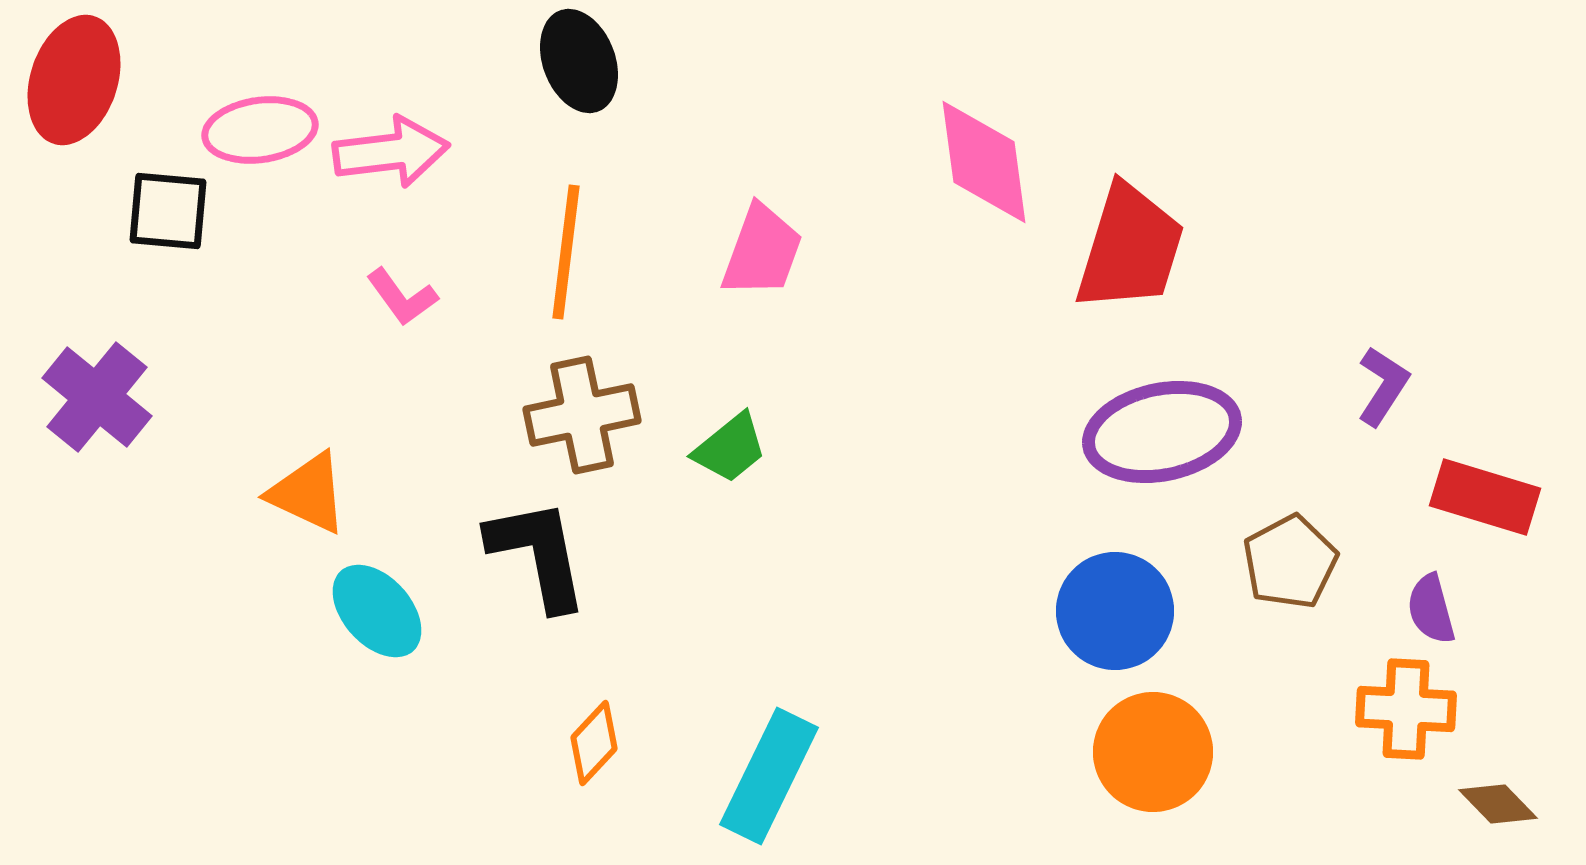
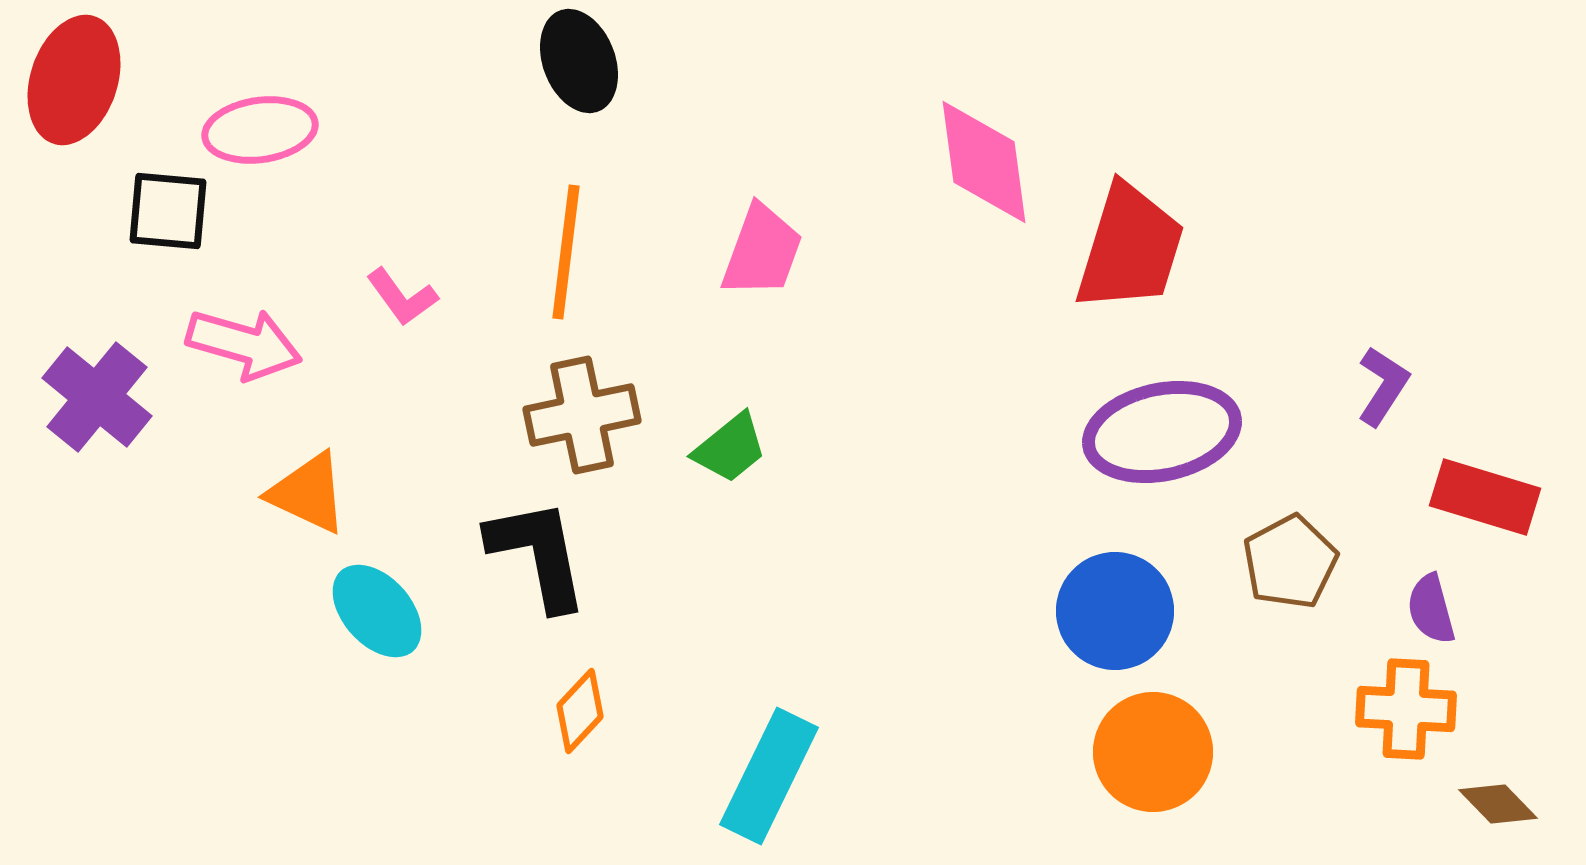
pink arrow: moved 147 px left, 192 px down; rotated 23 degrees clockwise
orange diamond: moved 14 px left, 32 px up
